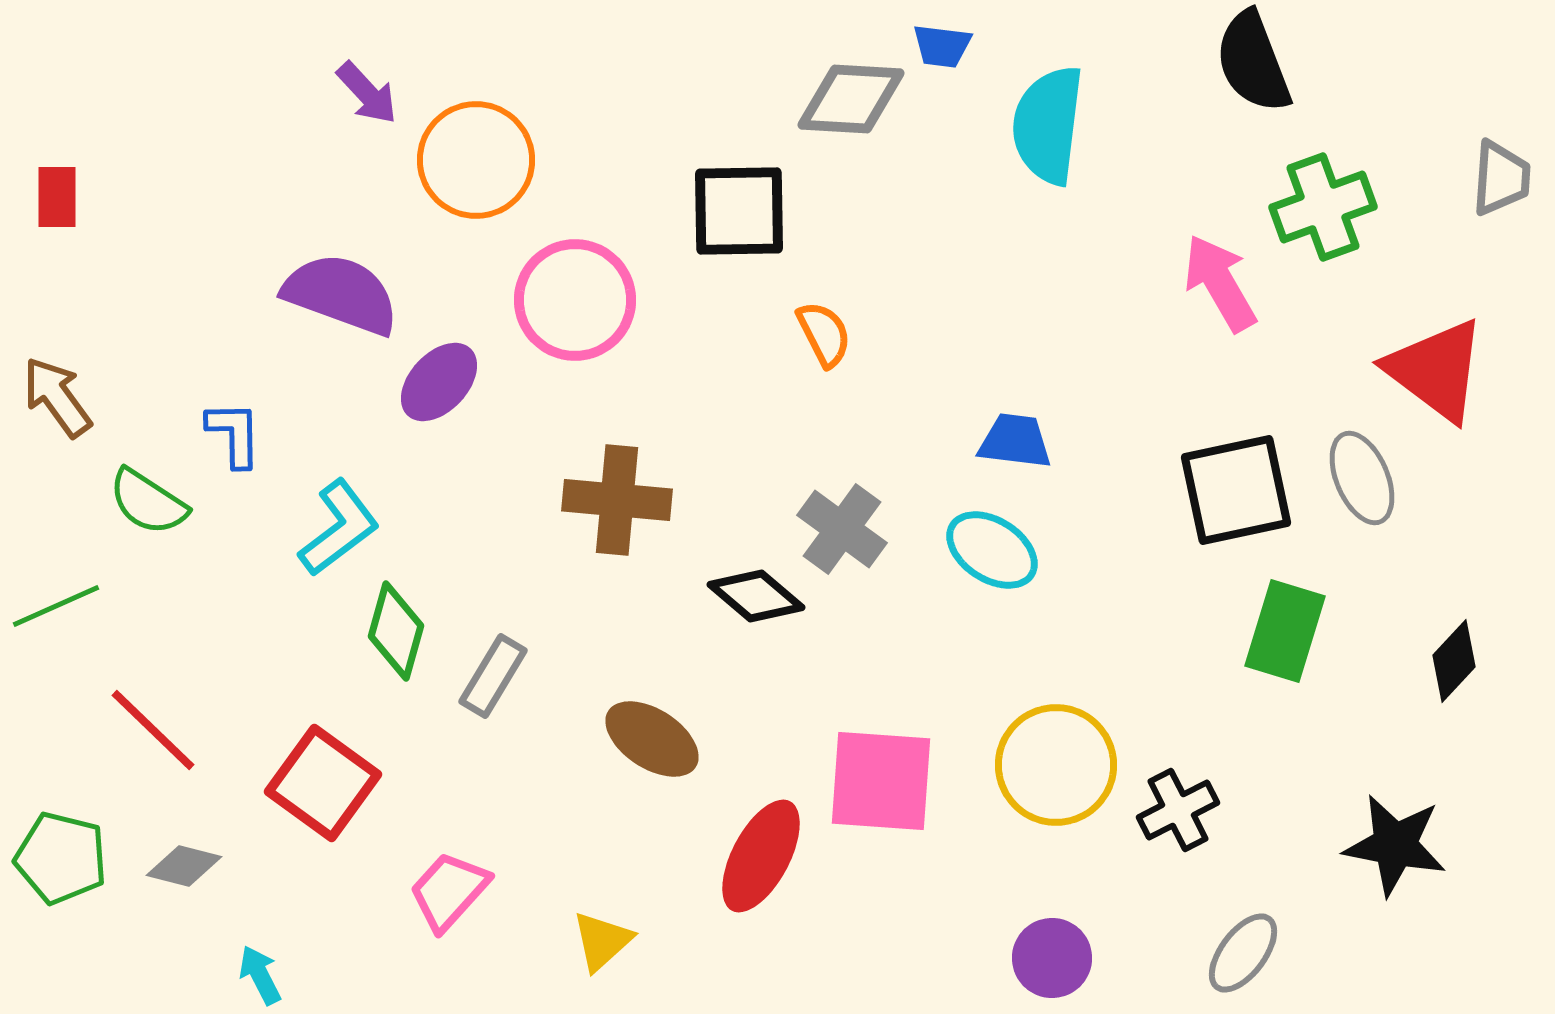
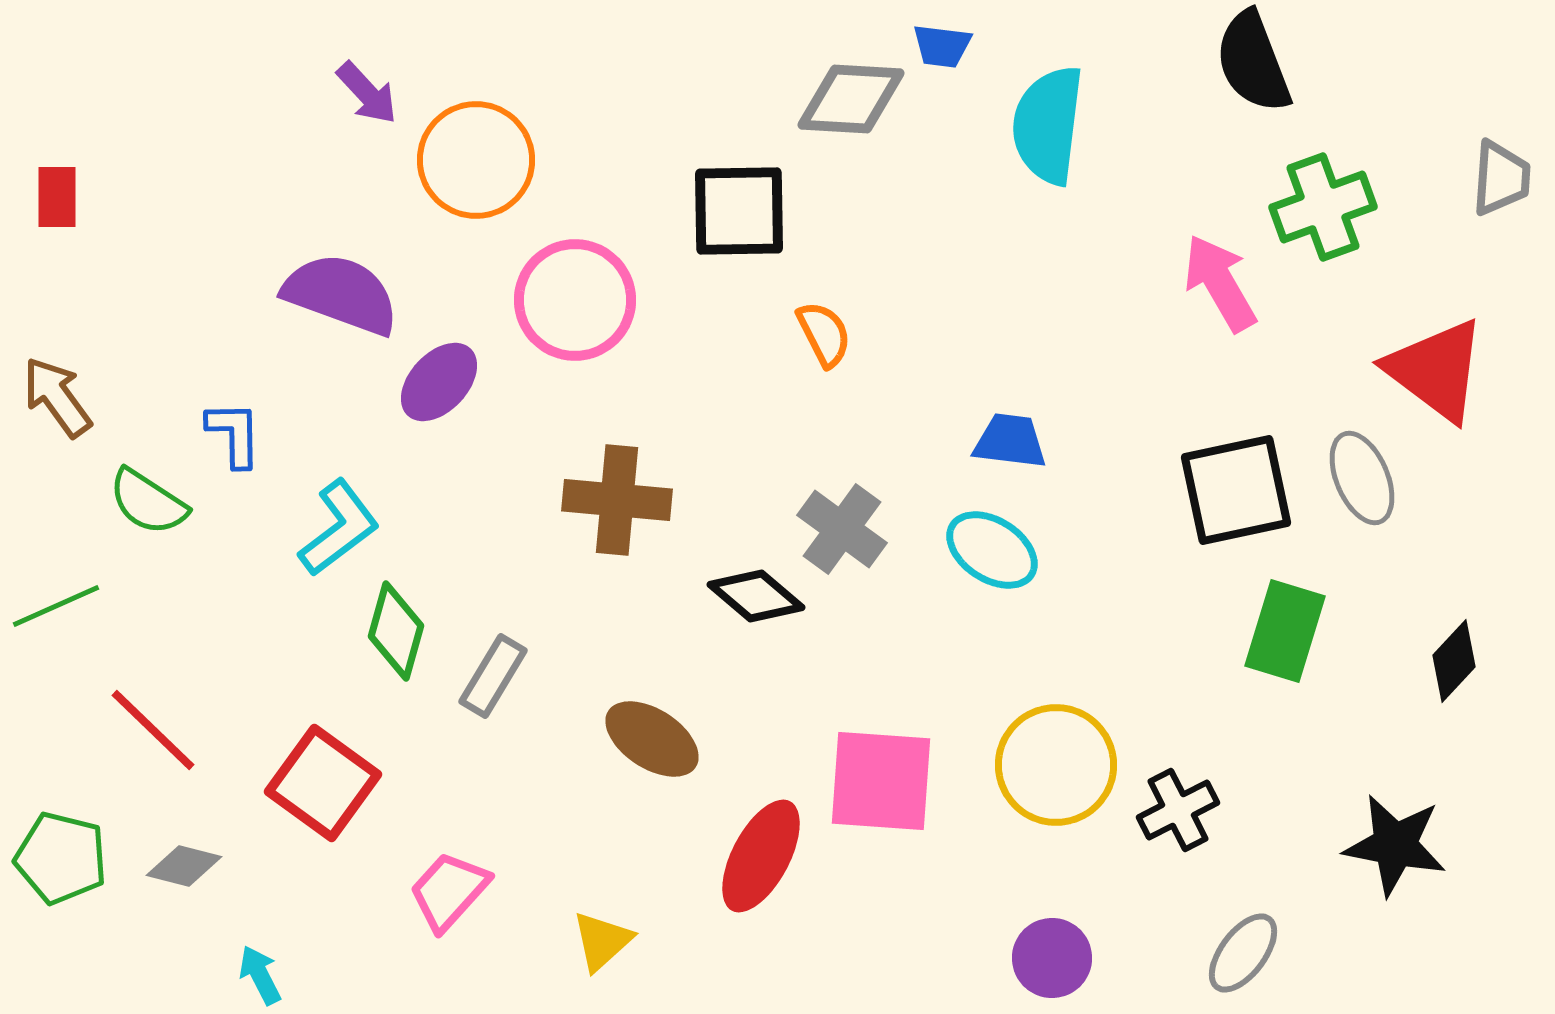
blue trapezoid at (1015, 441): moved 5 px left
